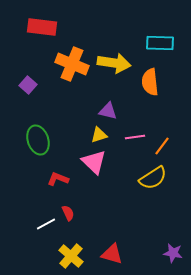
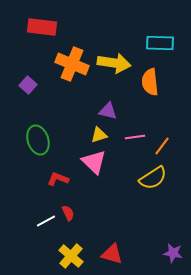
white line: moved 3 px up
